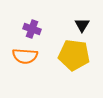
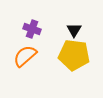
black triangle: moved 8 px left, 5 px down
orange semicircle: rotated 135 degrees clockwise
